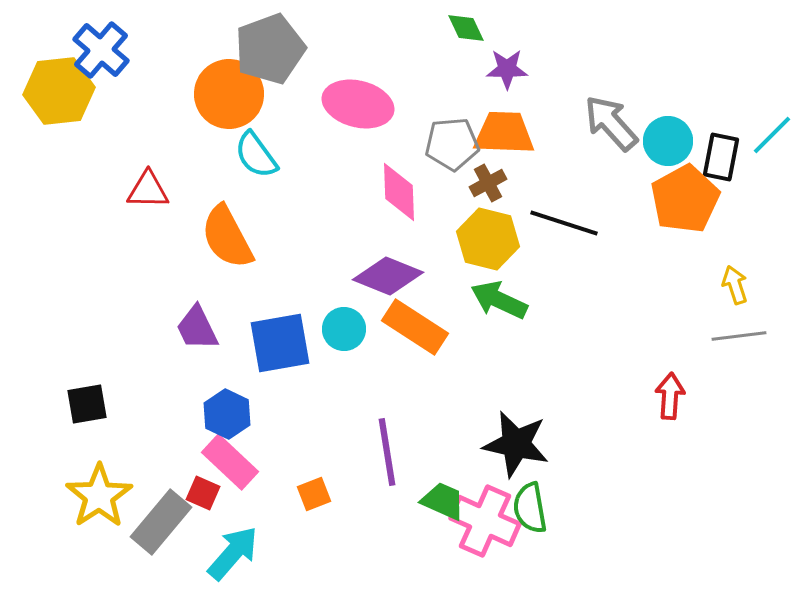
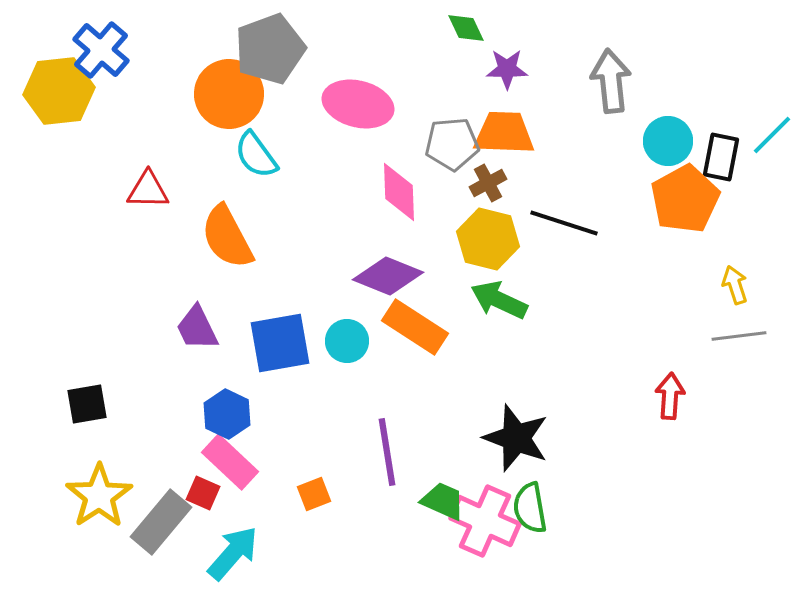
gray arrow at (611, 123): moved 42 px up; rotated 36 degrees clockwise
cyan circle at (344, 329): moved 3 px right, 12 px down
black star at (516, 444): moved 6 px up; rotated 8 degrees clockwise
